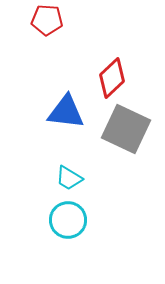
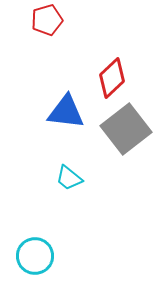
red pentagon: rotated 20 degrees counterclockwise
gray square: rotated 27 degrees clockwise
cyan trapezoid: rotated 8 degrees clockwise
cyan circle: moved 33 px left, 36 px down
